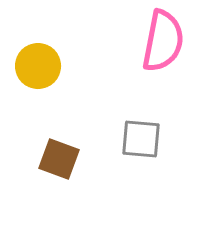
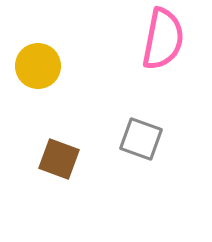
pink semicircle: moved 2 px up
gray square: rotated 15 degrees clockwise
